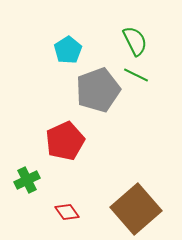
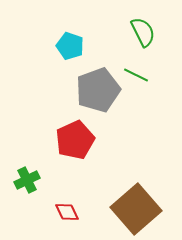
green semicircle: moved 8 px right, 9 px up
cyan pentagon: moved 2 px right, 4 px up; rotated 20 degrees counterclockwise
red pentagon: moved 10 px right, 1 px up
red diamond: rotated 10 degrees clockwise
